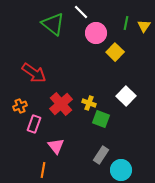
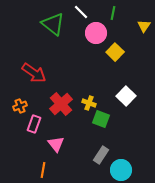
green line: moved 13 px left, 10 px up
pink triangle: moved 2 px up
